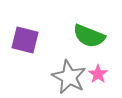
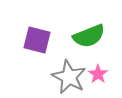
green semicircle: rotated 44 degrees counterclockwise
purple square: moved 12 px right
